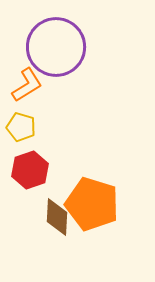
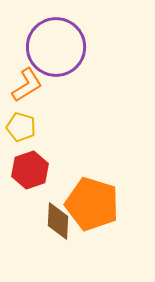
brown diamond: moved 1 px right, 4 px down
